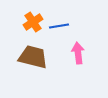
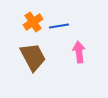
pink arrow: moved 1 px right, 1 px up
brown trapezoid: rotated 48 degrees clockwise
